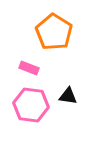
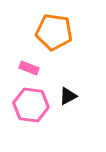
orange pentagon: rotated 24 degrees counterclockwise
black triangle: rotated 36 degrees counterclockwise
